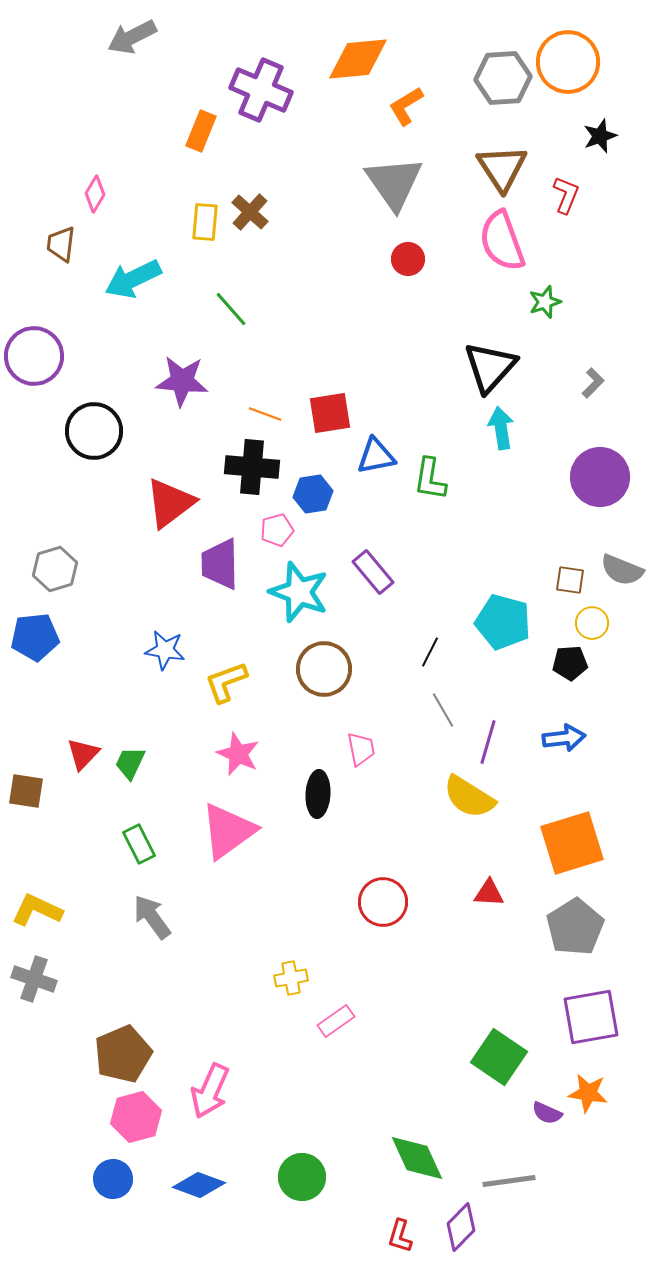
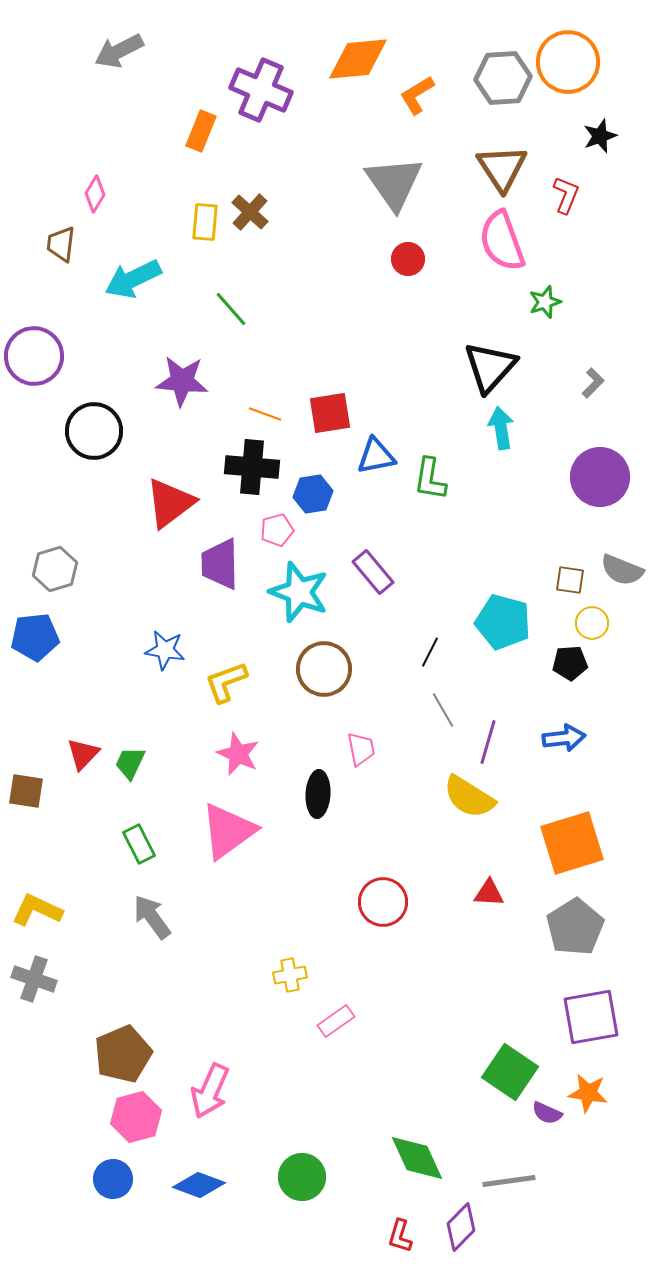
gray arrow at (132, 37): moved 13 px left, 14 px down
orange L-shape at (406, 106): moved 11 px right, 11 px up
yellow cross at (291, 978): moved 1 px left, 3 px up
green square at (499, 1057): moved 11 px right, 15 px down
